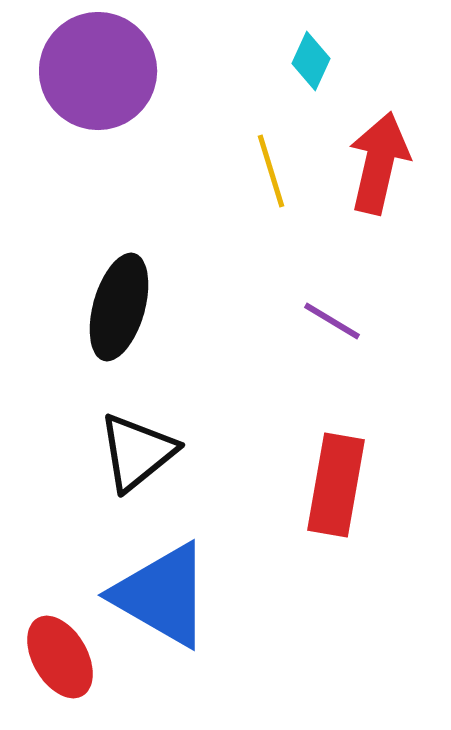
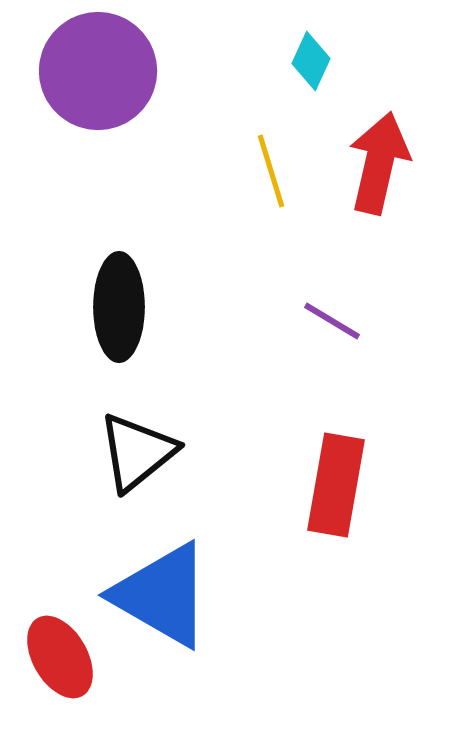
black ellipse: rotated 16 degrees counterclockwise
